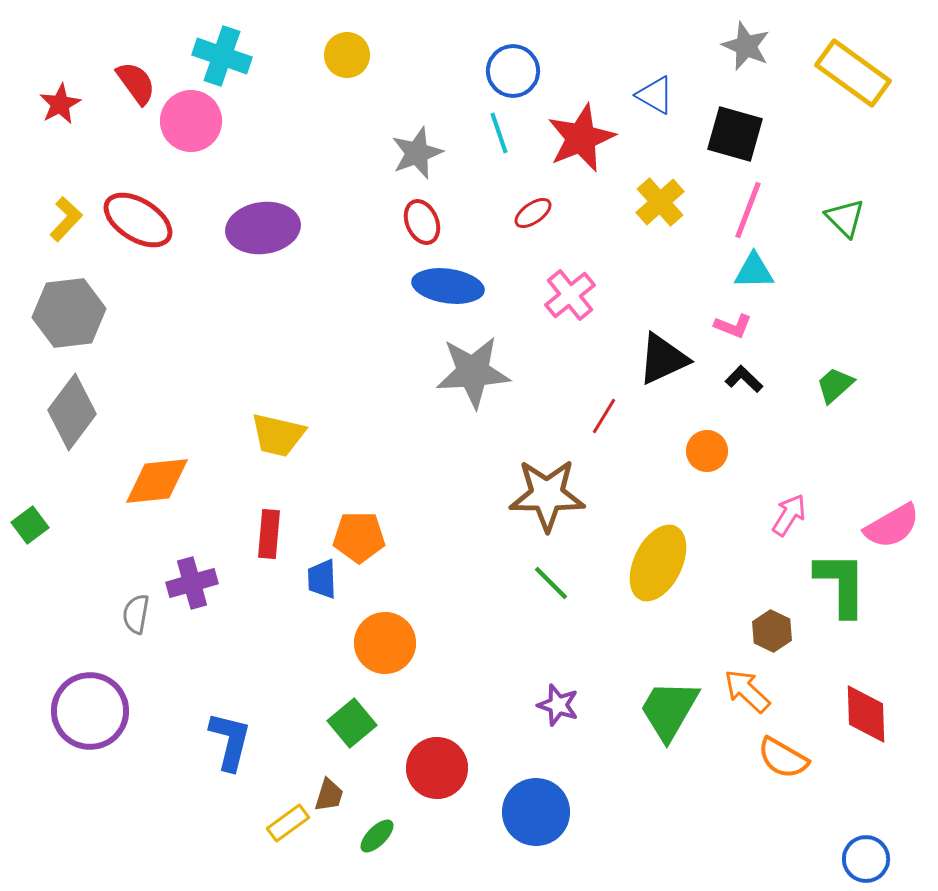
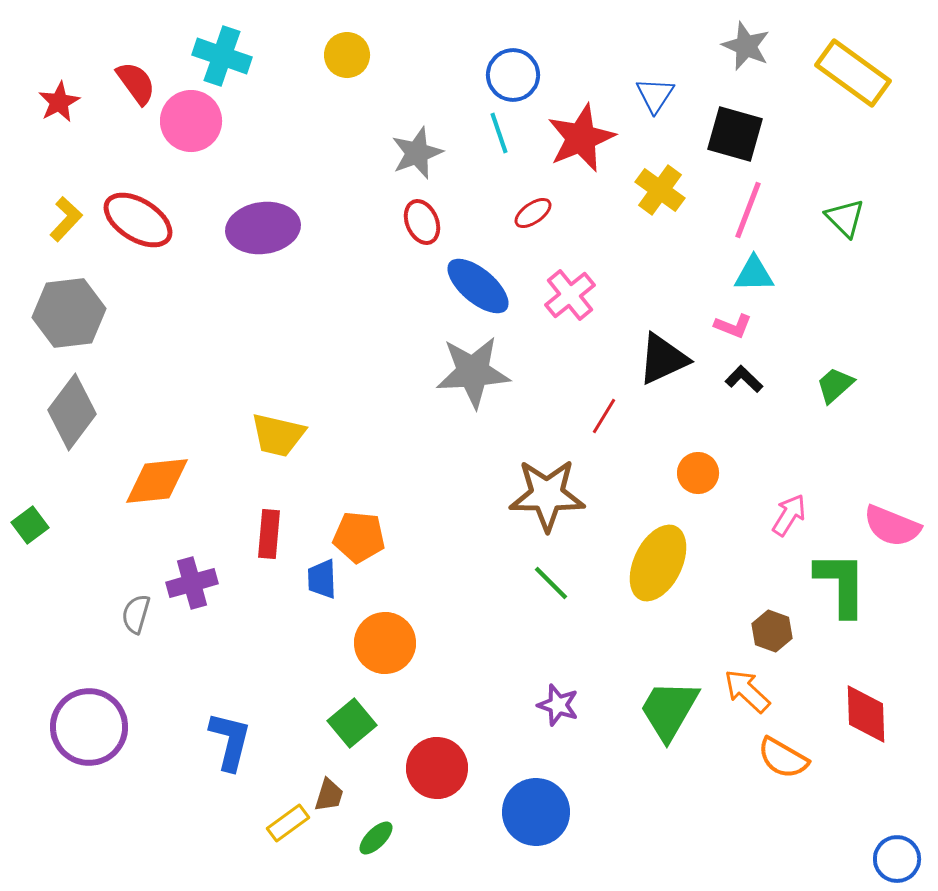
blue circle at (513, 71): moved 4 px down
blue triangle at (655, 95): rotated 33 degrees clockwise
red star at (60, 104): moved 1 px left, 2 px up
yellow cross at (660, 202): moved 12 px up; rotated 12 degrees counterclockwise
cyan triangle at (754, 271): moved 3 px down
blue ellipse at (448, 286): moved 30 px right; rotated 32 degrees clockwise
orange circle at (707, 451): moved 9 px left, 22 px down
pink semicircle at (892, 526): rotated 52 degrees clockwise
orange pentagon at (359, 537): rotated 6 degrees clockwise
gray semicircle at (136, 614): rotated 6 degrees clockwise
brown hexagon at (772, 631): rotated 6 degrees counterclockwise
purple circle at (90, 711): moved 1 px left, 16 px down
green ellipse at (377, 836): moved 1 px left, 2 px down
blue circle at (866, 859): moved 31 px right
